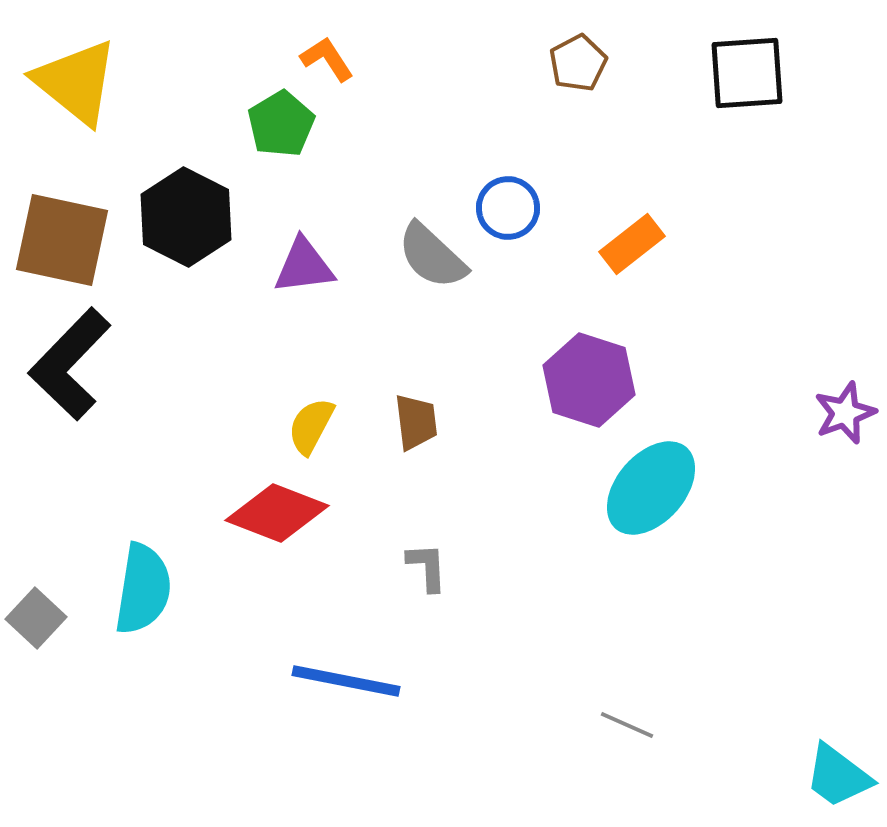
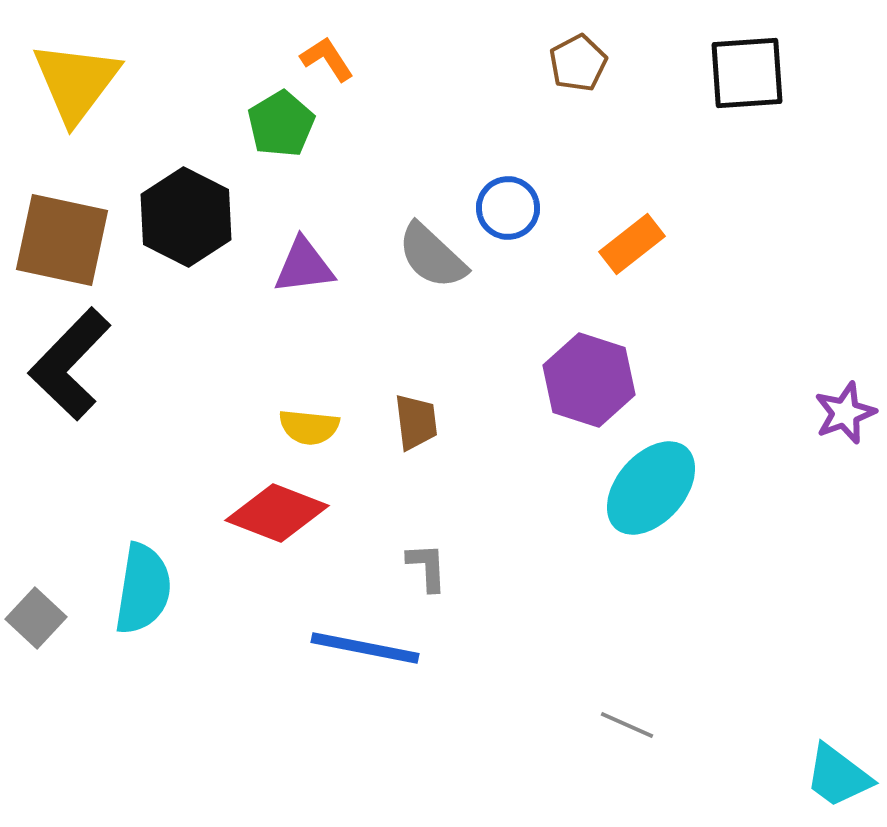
yellow triangle: rotated 28 degrees clockwise
yellow semicircle: moved 2 px left, 1 px down; rotated 112 degrees counterclockwise
blue line: moved 19 px right, 33 px up
